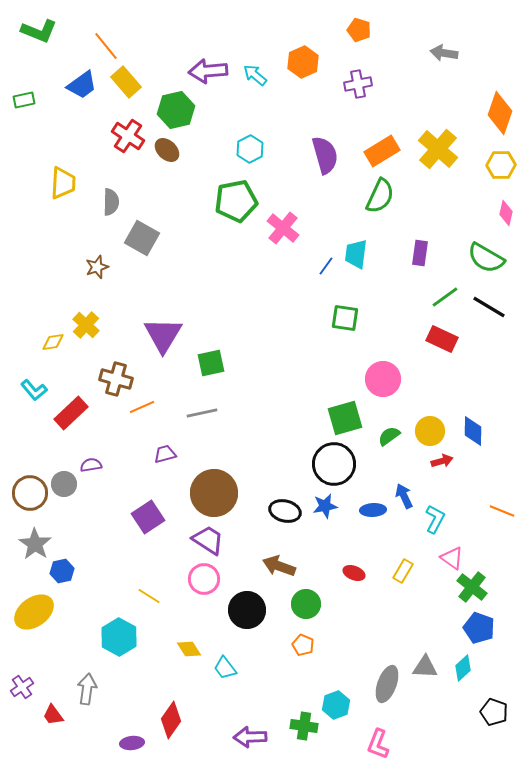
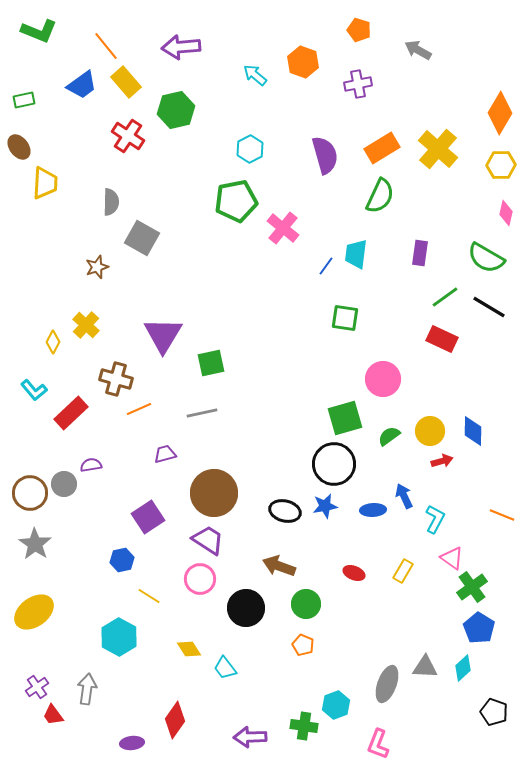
gray arrow at (444, 53): moved 26 px left, 3 px up; rotated 20 degrees clockwise
orange hexagon at (303, 62): rotated 16 degrees counterclockwise
purple arrow at (208, 71): moved 27 px left, 24 px up
orange diamond at (500, 113): rotated 12 degrees clockwise
brown ellipse at (167, 150): moved 148 px left, 3 px up; rotated 10 degrees clockwise
orange rectangle at (382, 151): moved 3 px up
yellow trapezoid at (63, 183): moved 18 px left
yellow diamond at (53, 342): rotated 55 degrees counterclockwise
orange line at (142, 407): moved 3 px left, 2 px down
orange line at (502, 511): moved 4 px down
blue hexagon at (62, 571): moved 60 px right, 11 px up
pink circle at (204, 579): moved 4 px left
green cross at (472, 587): rotated 16 degrees clockwise
black circle at (247, 610): moved 1 px left, 2 px up
blue pentagon at (479, 628): rotated 12 degrees clockwise
purple cross at (22, 687): moved 15 px right
red diamond at (171, 720): moved 4 px right
